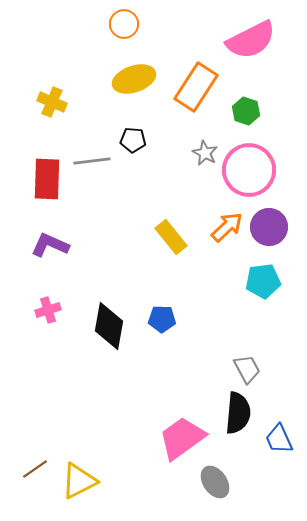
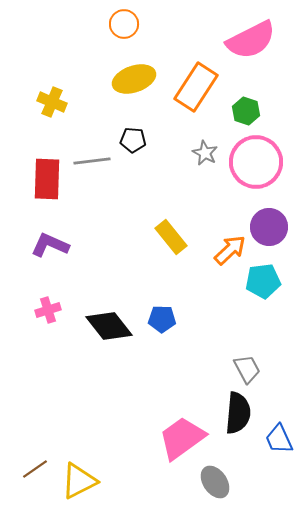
pink circle: moved 7 px right, 8 px up
orange arrow: moved 3 px right, 23 px down
black diamond: rotated 48 degrees counterclockwise
